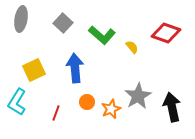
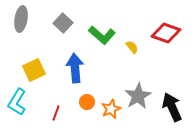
black arrow: rotated 12 degrees counterclockwise
